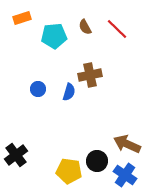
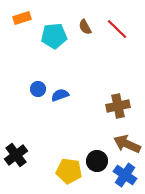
brown cross: moved 28 px right, 31 px down
blue semicircle: moved 9 px left, 3 px down; rotated 126 degrees counterclockwise
